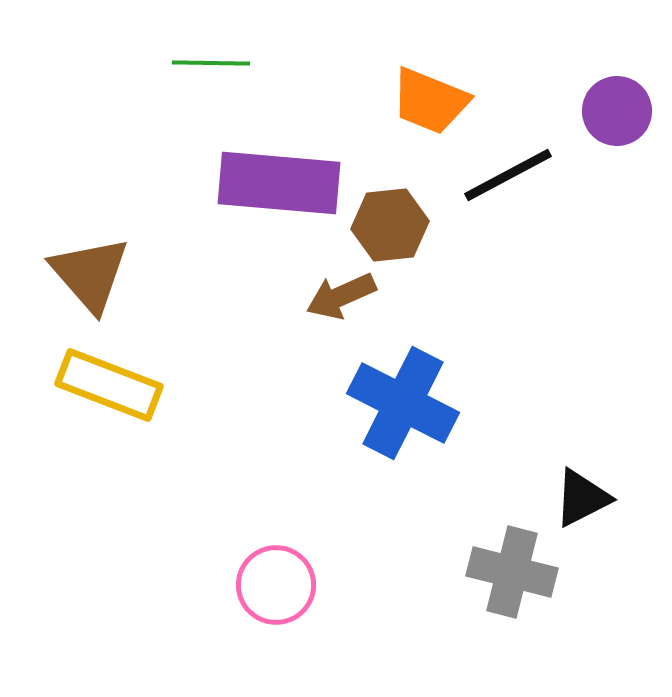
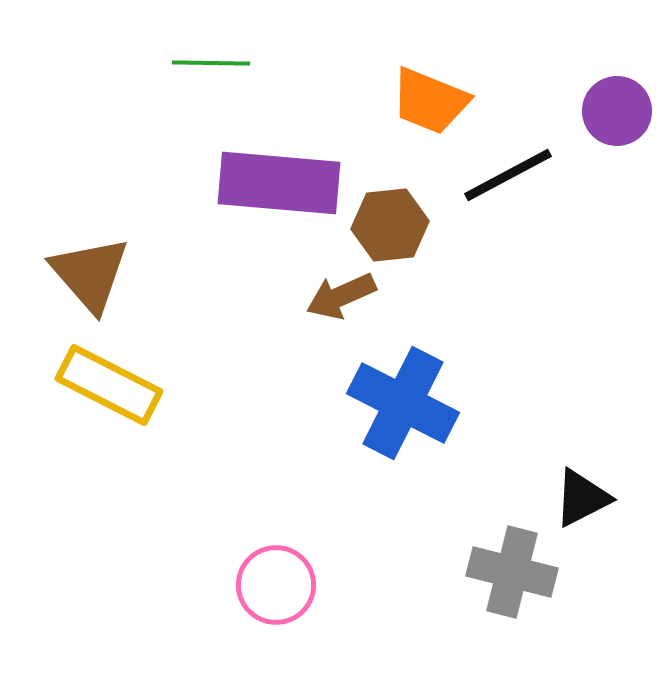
yellow rectangle: rotated 6 degrees clockwise
